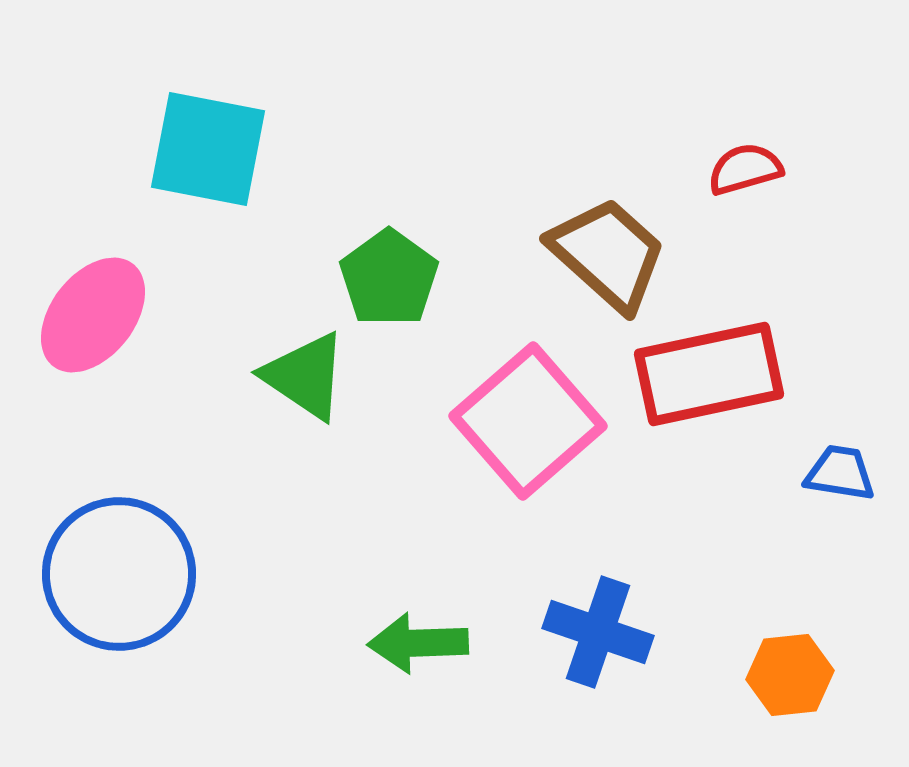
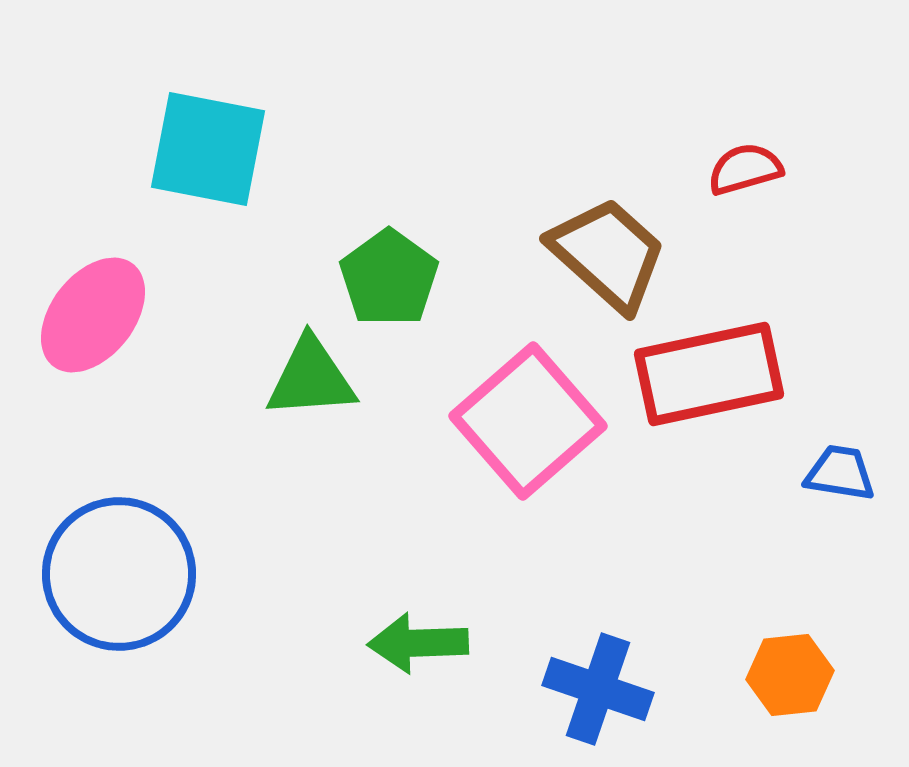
green triangle: moved 6 px right, 2 px down; rotated 38 degrees counterclockwise
blue cross: moved 57 px down
